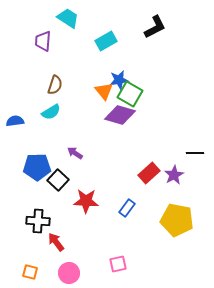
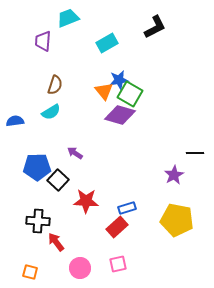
cyan trapezoid: rotated 55 degrees counterclockwise
cyan rectangle: moved 1 px right, 2 px down
red rectangle: moved 32 px left, 54 px down
blue rectangle: rotated 36 degrees clockwise
pink circle: moved 11 px right, 5 px up
